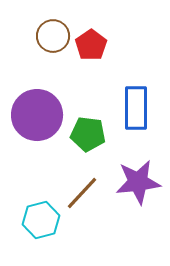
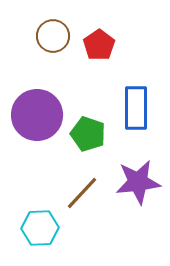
red pentagon: moved 8 px right
green pentagon: rotated 12 degrees clockwise
cyan hexagon: moved 1 px left, 8 px down; rotated 12 degrees clockwise
